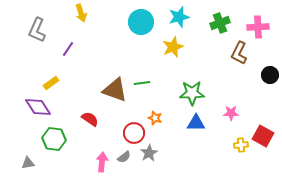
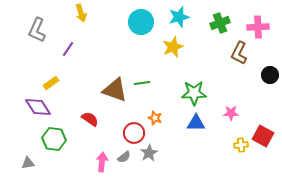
green star: moved 2 px right
